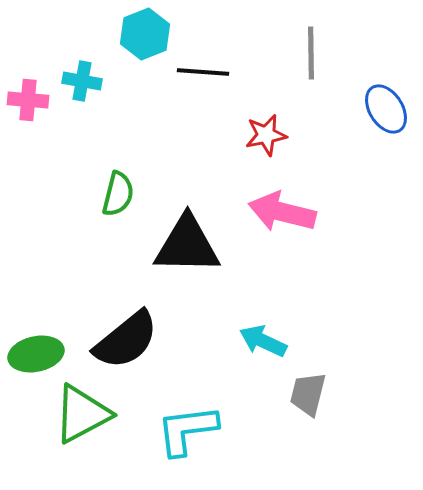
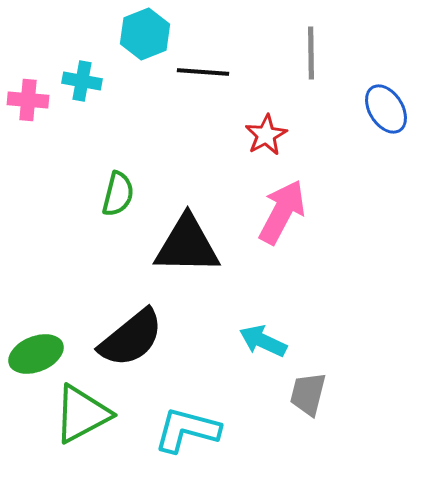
red star: rotated 18 degrees counterclockwise
pink arrow: rotated 104 degrees clockwise
black semicircle: moved 5 px right, 2 px up
green ellipse: rotated 10 degrees counterclockwise
cyan L-shape: rotated 22 degrees clockwise
